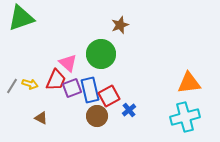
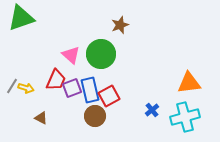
pink triangle: moved 3 px right, 8 px up
yellow arrow: moved 4 px left, 4 px down
blue cross: moved 23 px right
brown circle: moved 2 px left
